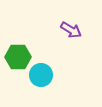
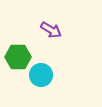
purple arrow: moved 20 px left
